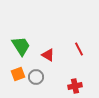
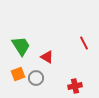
red line: moved 5 px right, 6 px up
red triangle: moved 1 px left, 2 px down
gray circle: moved 1 px down
